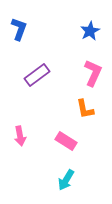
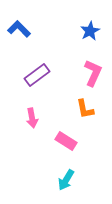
blue L-shape: rotated 65 degrees counterclockwise
pink arrow: moved 12 px right, 18 px up
